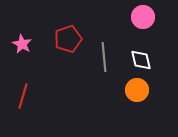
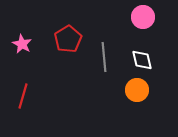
red pentagon: rotated 12 degrees counterclockwise
white diamond: moved 1 px right
